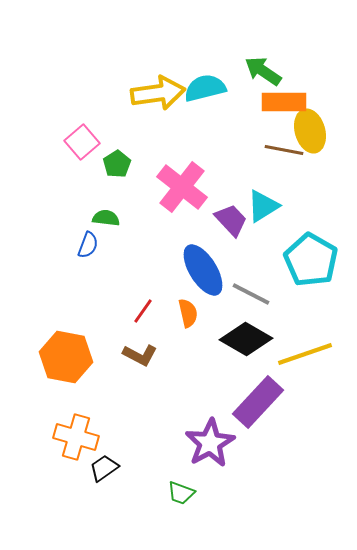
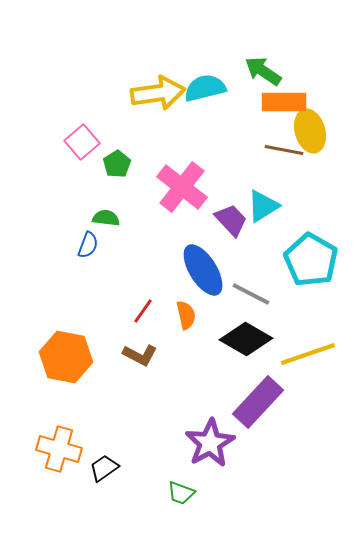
orange semicircle: moved 2 px left, 2 px down
yellow line: moved 3 px right
orange cross: moved 17 px left, 12 px down
